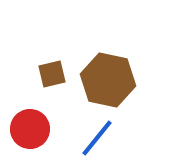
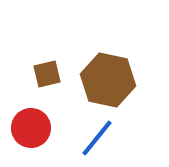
brown square: moved 5 px left
red circle: moved 1 px right, 1 px up
